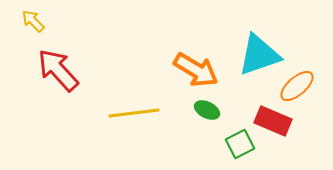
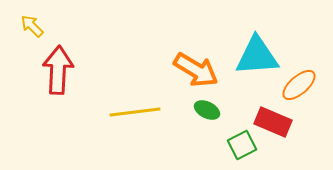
yellow arrow: moved 1 px left, 5 px down
cyan triangle: moved 2 px left, 1 px down; rotated 15 degrees clockwise
red arrow: rotated 45 degrees clockwise
orange ellipse: moved 2 px right, 1 px up
yellow line: moved 1 px right, 1 px up
red rectangle: moved 1 px down
green square: moved 2 px right, 1 px down
